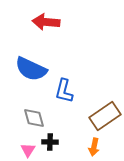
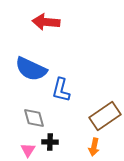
blue L-shape: moved 3 px left, 1 px up
